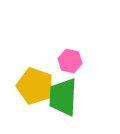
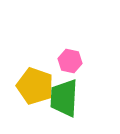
green trapezoid: moved 1 px right, 1 px down
